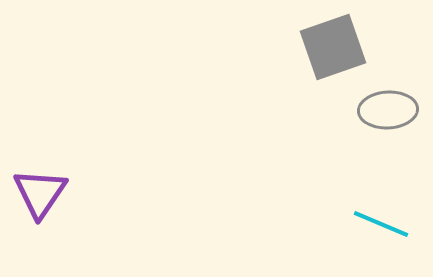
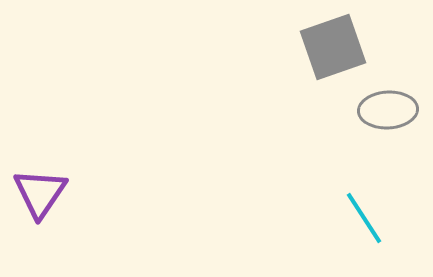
cyan line: moved 17 px left, 6 px up; rotated 34 degrees clockwise
